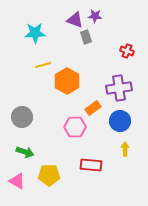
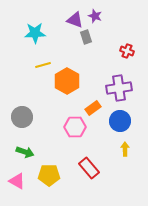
purple star: rotated 16 degrees clockwise
red rectangle: moved 2 px left, 3 px down; rotated 45 degrees clockwise
